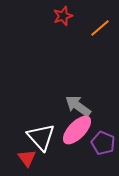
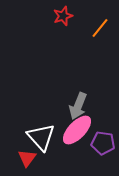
orange line: rotated 10 degrees counterclockwise
gray arrow: rotated 104 degrees counterclockwise
purple pentagon: rotated 15 degrees counterclockwise
red triangle: rotated 12 degrees clockwise
